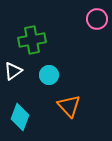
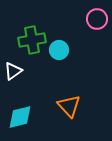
cyan circle: moved 10 px right, 25 px up
cyan diamond: rotated 56 degrees clockwise
